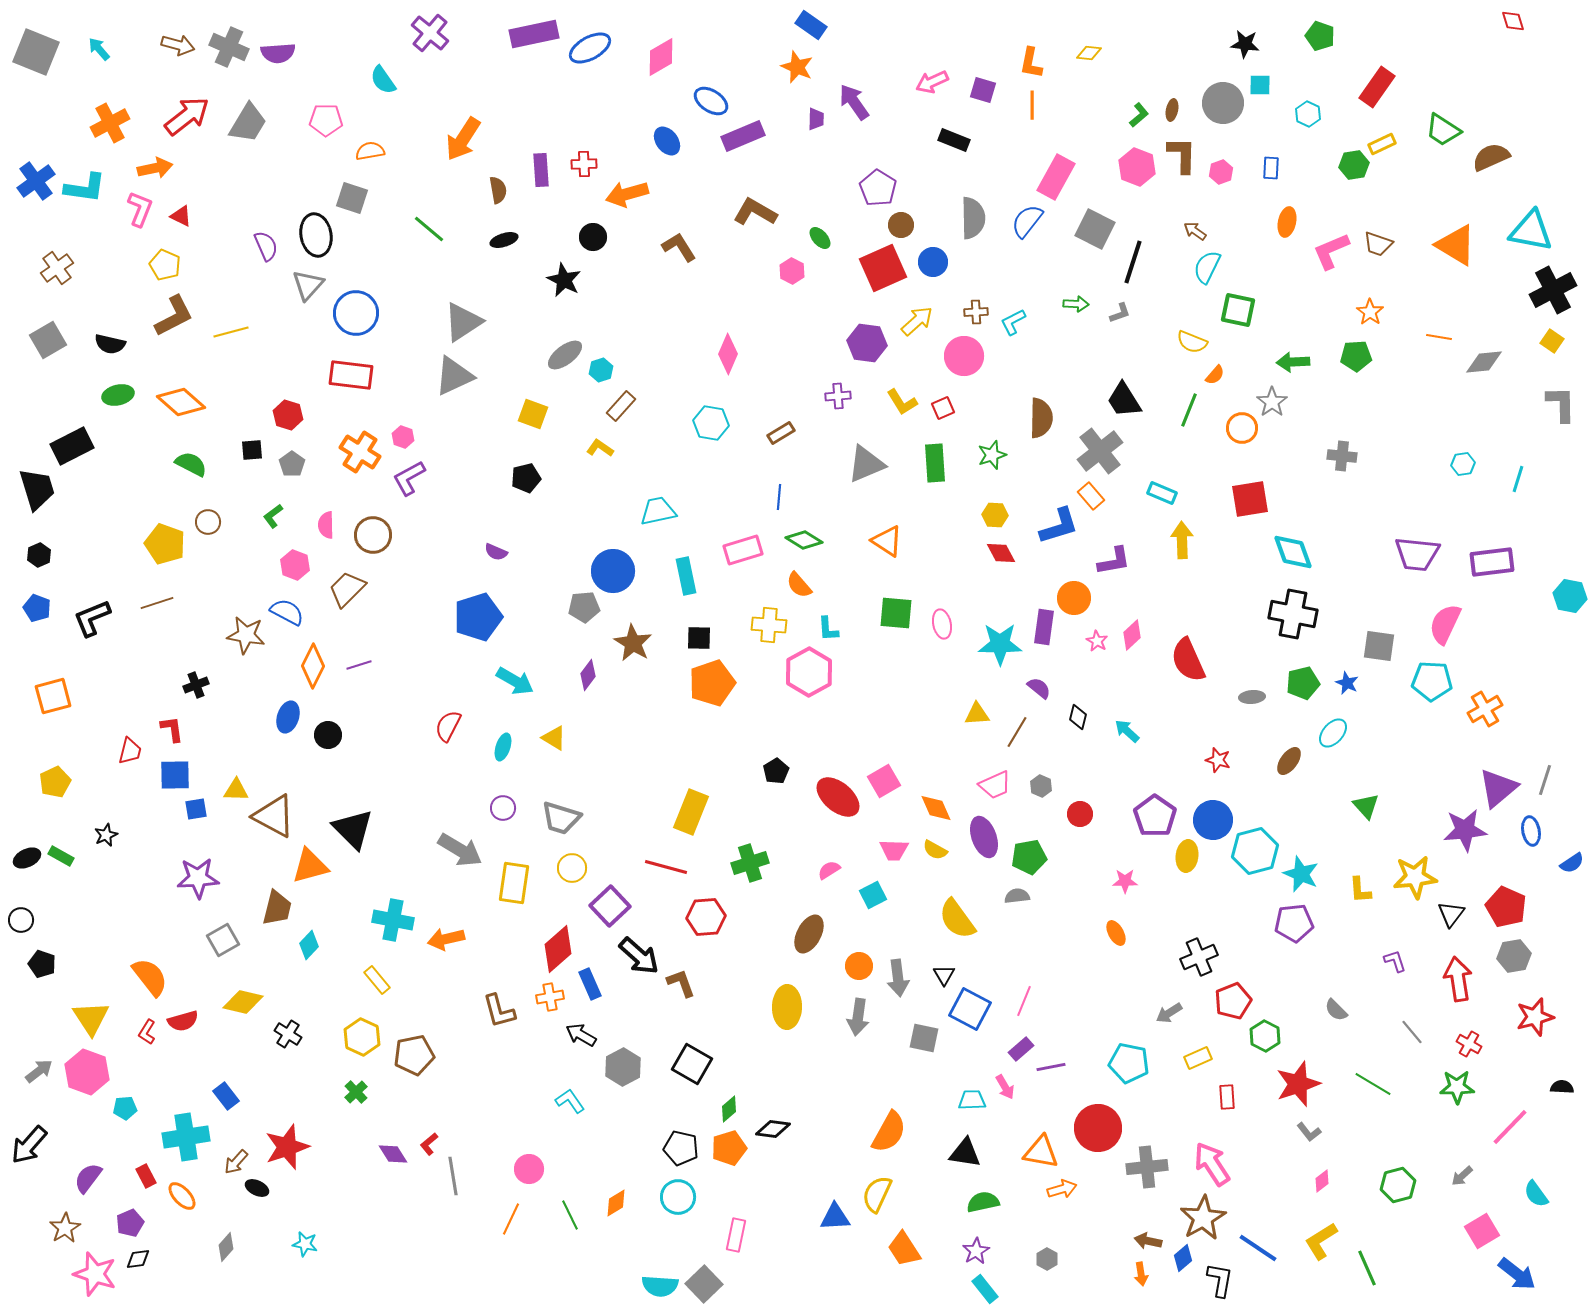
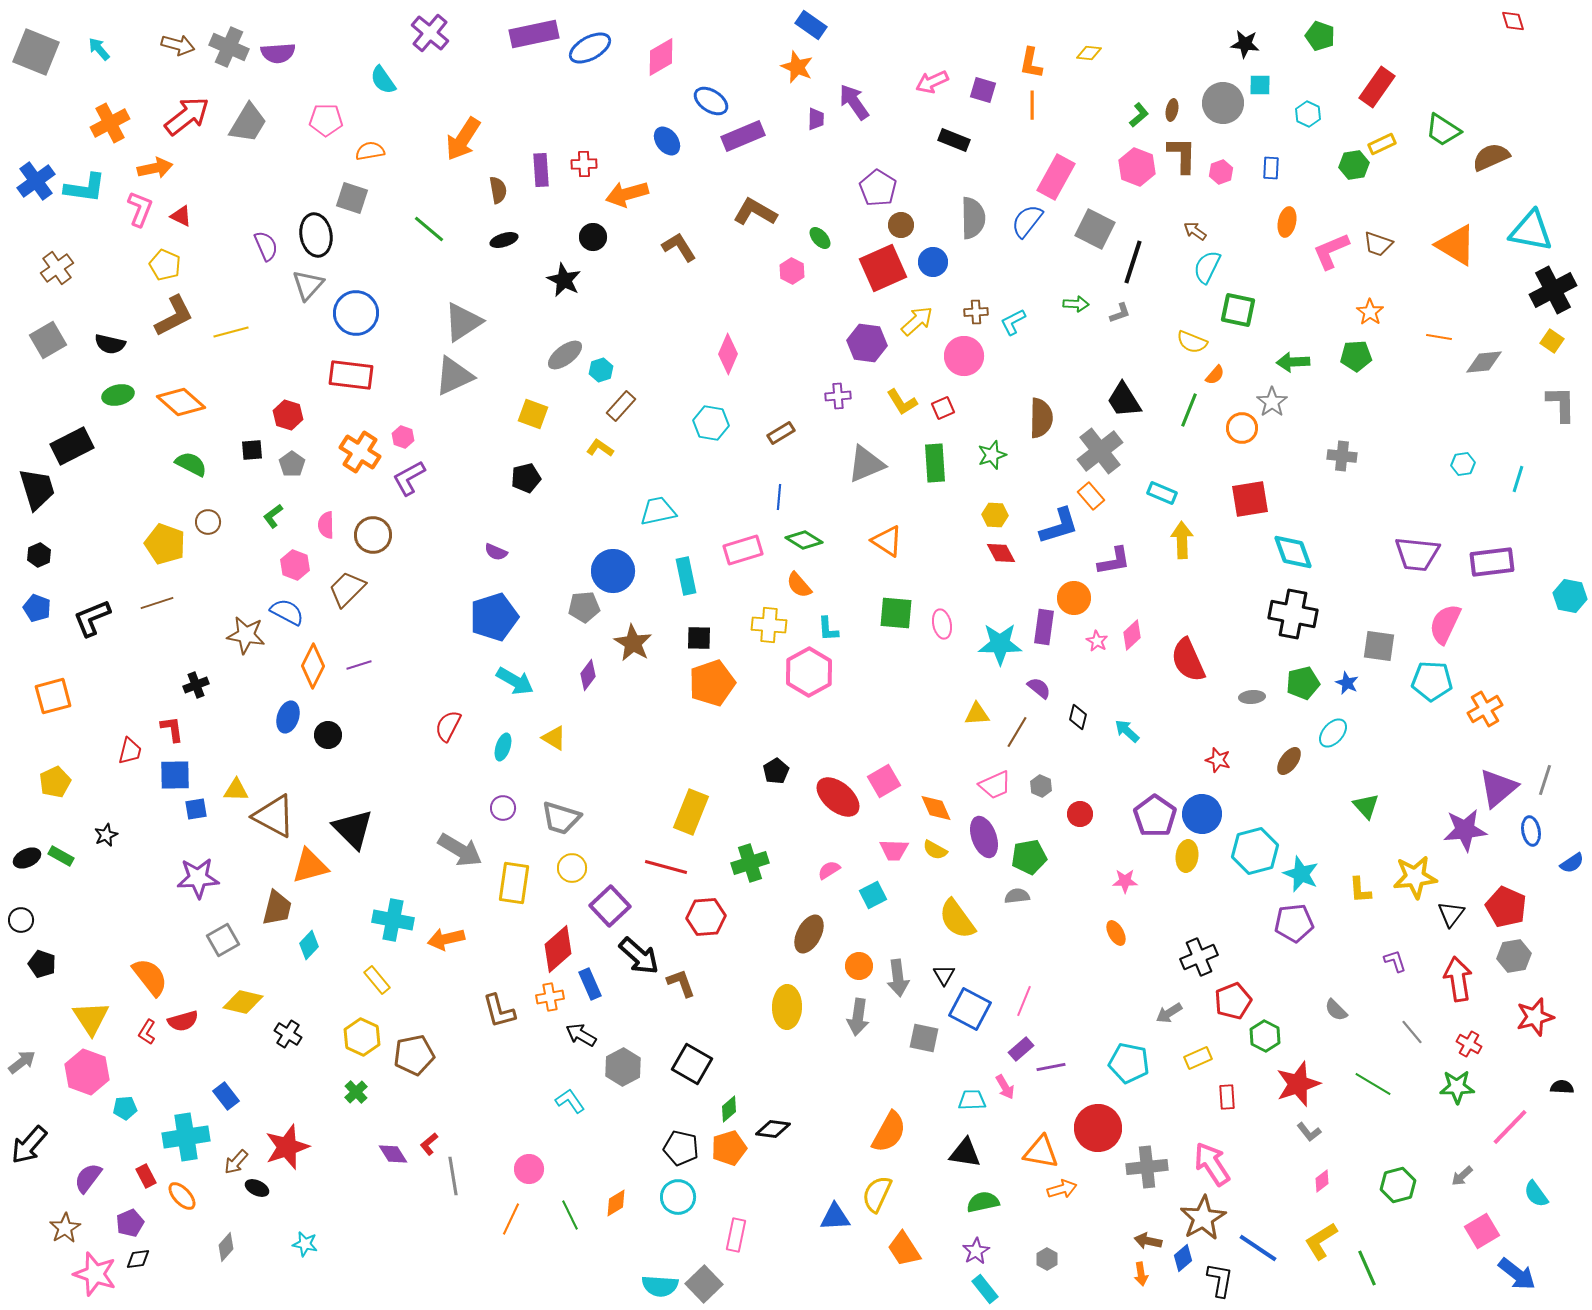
blue pentagon at (478, 617): moved 16 px right
blue circle at (1213, 820): moved 11 px left, 6 px up
gray arrow at (39, 1071): moved 17 px left, 9 px up
